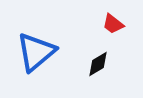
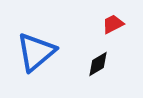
red trapezoid: rotated 115 degrees clockwise
